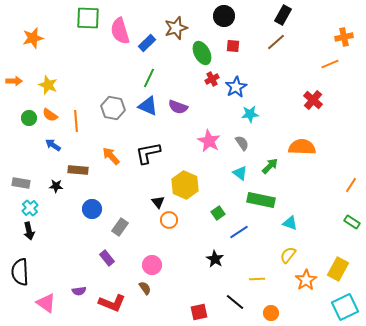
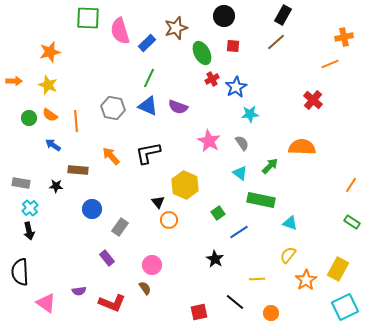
orange star at (33, 38): moved 17 px right, 14 px down
